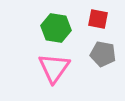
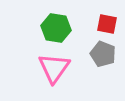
red square: moved 9 px right, 5 px down
gray pentagon: rotated 10 degrees clockwise
